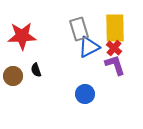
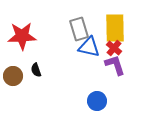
blue triangle: rotated 40 degrees clockwise
blue circle: moved 12 px right, 7 px down
